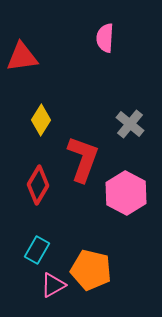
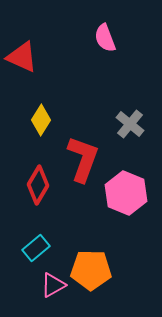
pink semicircle: rotated 24 degrees counterclockwise
red triangle: rotated 32 degrees clockwise
pink hexagon: rotated 6 degrees counterclockwise
cyan rectangle: moved 1 px left, 2 px up; rotated 20 degrees clockwise
orange pentagon: rotated 12 degrees counterclockwise
